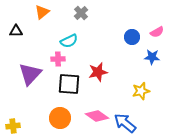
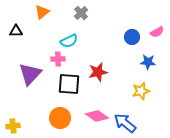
blue star: moved 4 px left, 5 px down
